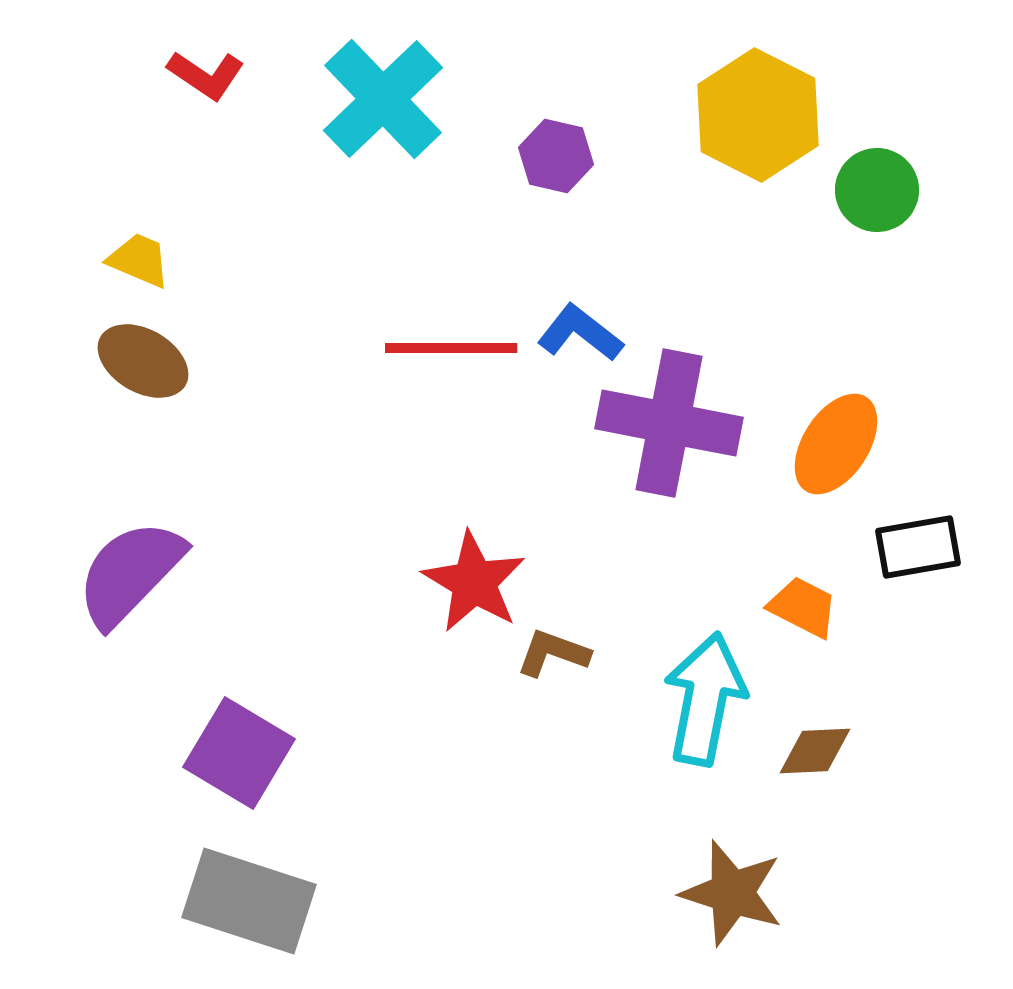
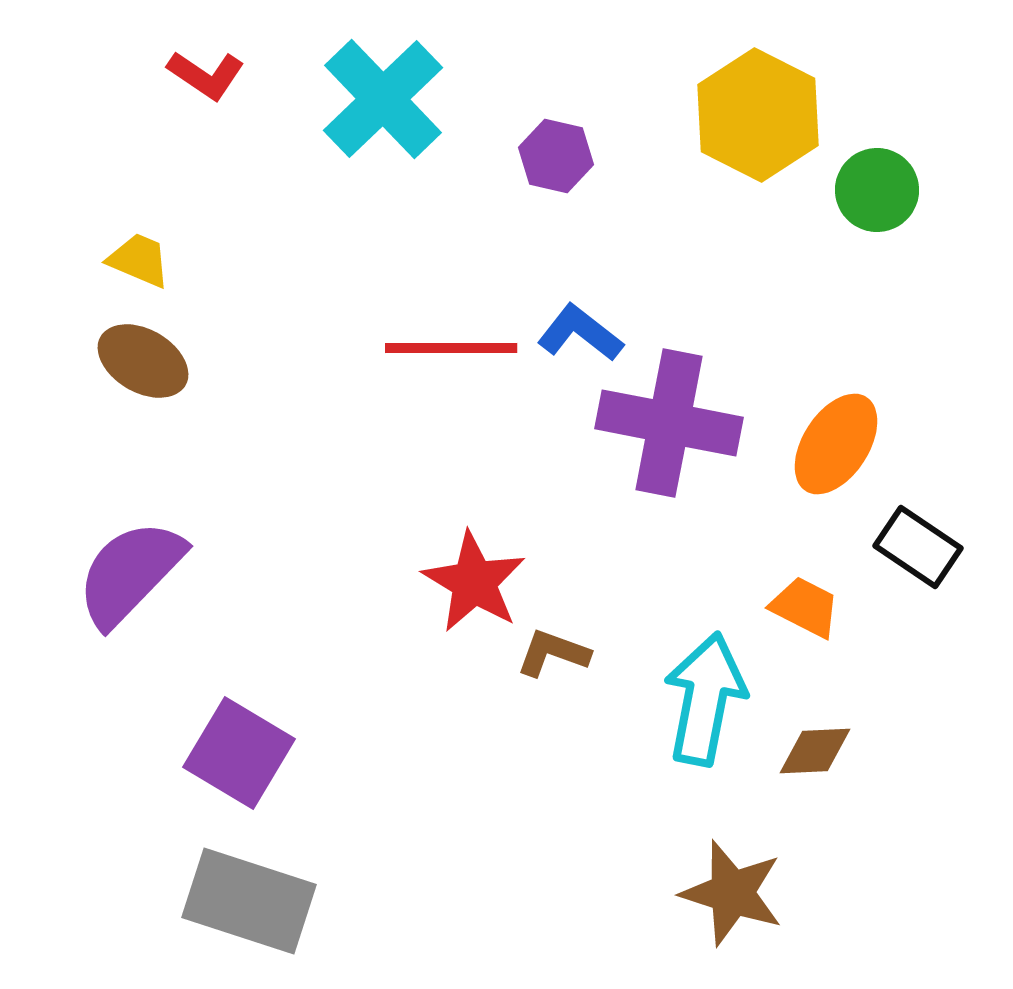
black rectangle: rotated 44 degrees clockwise
orange trapezoid: moved 2 px right
